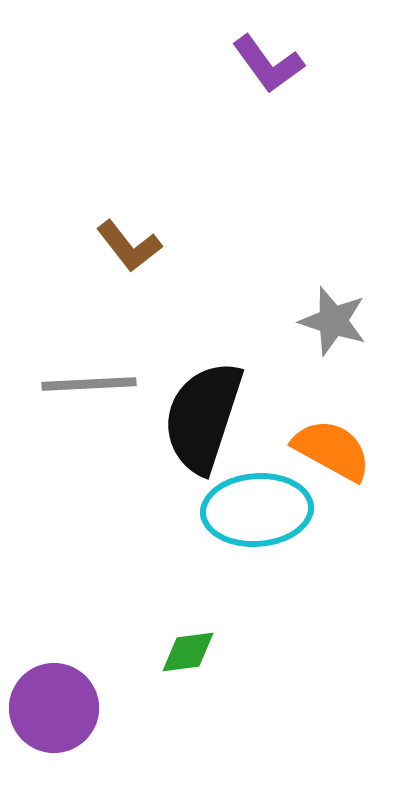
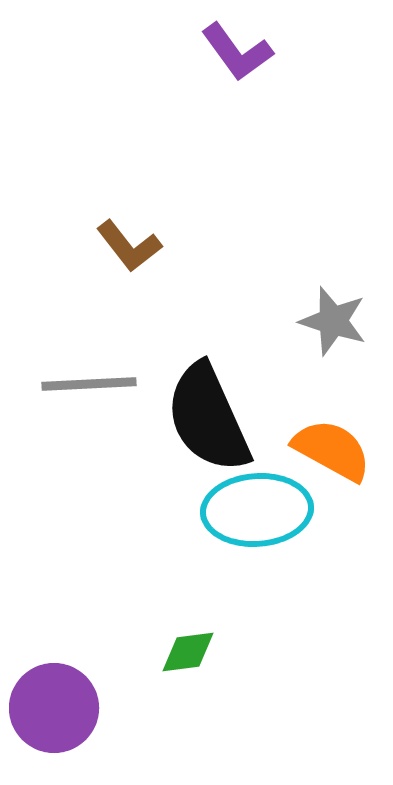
purple L-shape: moved 31 px left, 12 px up
black semicircle: moved 5 px right, 1 px down; rotated 42 degrees counterclockwise
